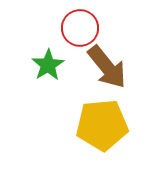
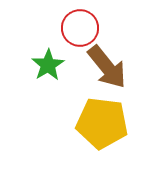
yellow pentagon: moved 2 px up; rotated 12 degrees clockwise
